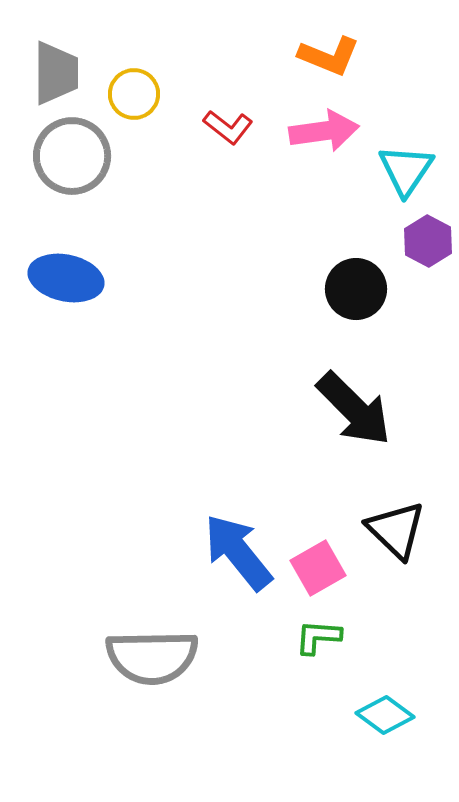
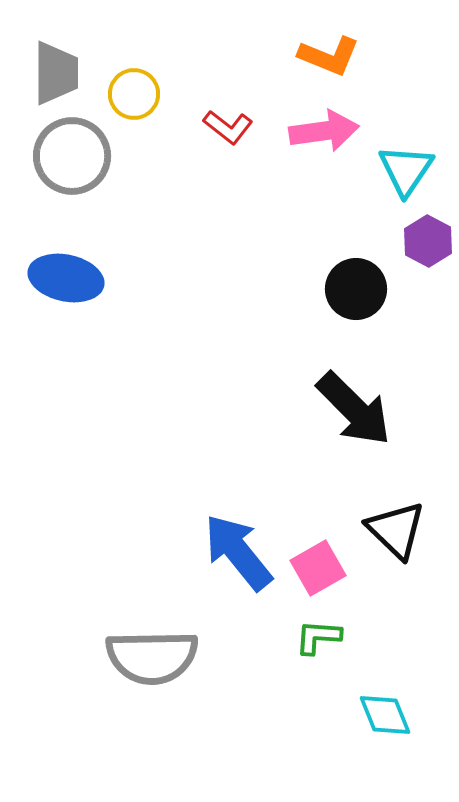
cyan diamond: rotated 32 degrees clockwise
